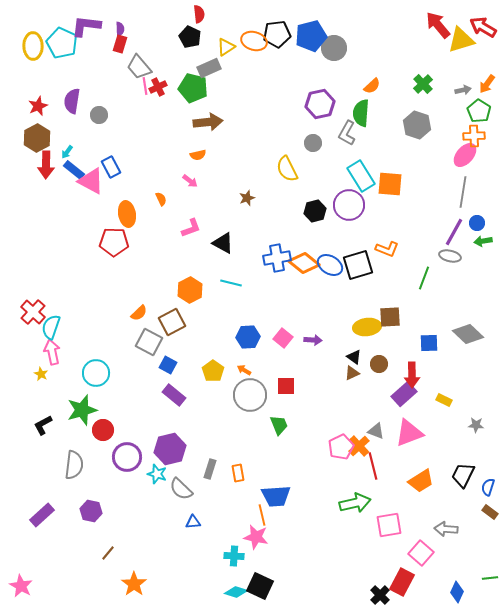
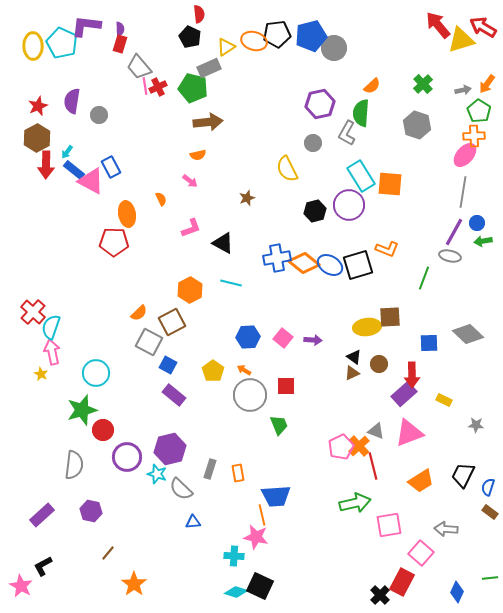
black L-shape at (43, 425): moved 141 px down
